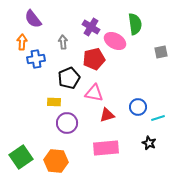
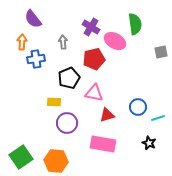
pink rectangle: moved 3 px left, 4 px up; rotated 15 degrees clockwise
